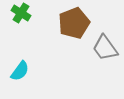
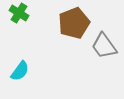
green cross: moved 2 px left
gray trapezoid: moved 1 px left, 2 px up
